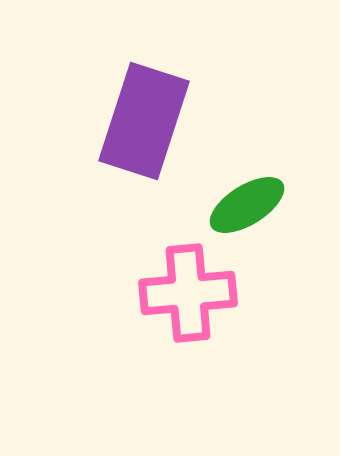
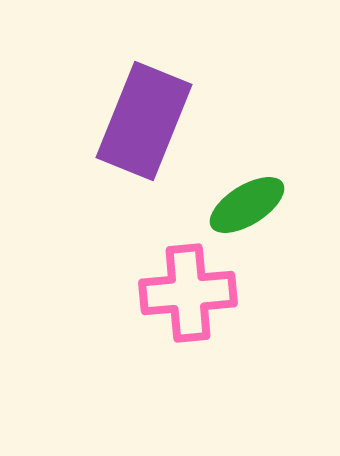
purple rectangle: rotated 4 degrees clockwise
